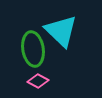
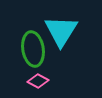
cyan triangle: rotated 18 degrees clockwise
